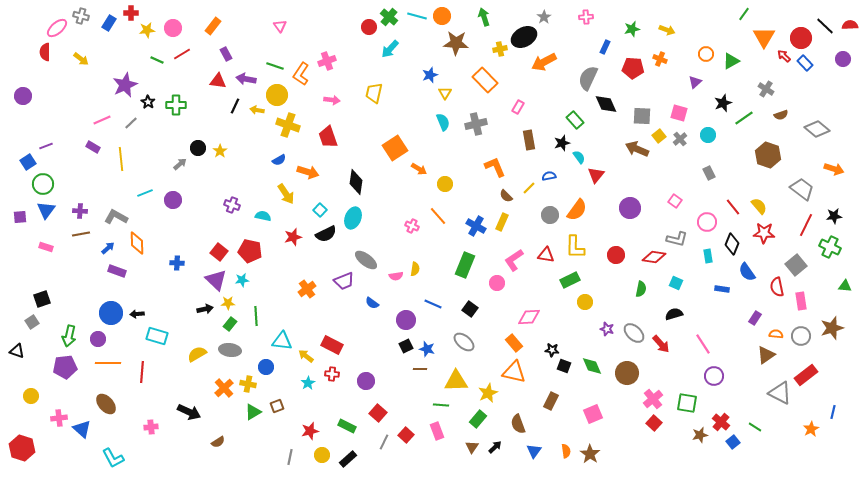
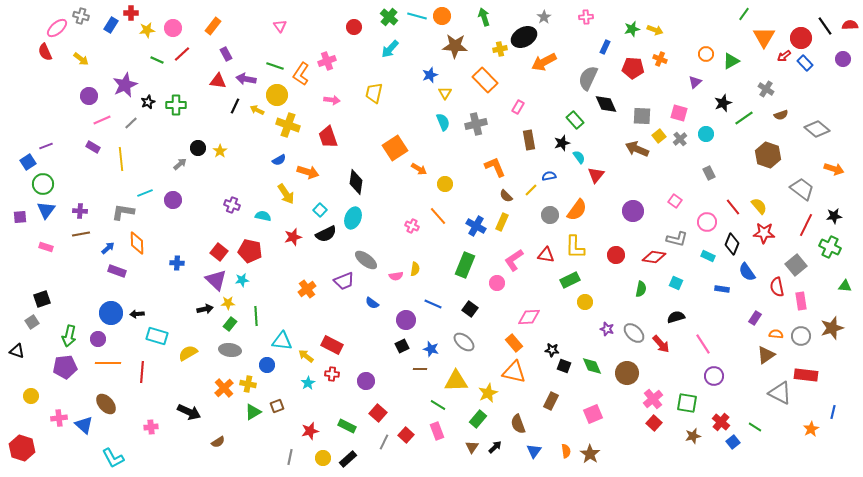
blue rectangle at (109, 23): moved 2 px right, 2 px down
black line at (825, 26): rotated 12 degrees clockwise
red circle at (369, 27): moved 15 px left
yellow arrow at (667, 30): moved 12 px left
brown star at (456, 43): moved 1 px left, 3 px down
red semicircle at (45, 52): rotated 24 degrees counterclockwise
red line at (182, 54): rotated 12 degrees counterclockwise
red arrow at (784, 56): rotated 80 degrees counterclockwise
purple circle at (23, 96): moved 66 px right
black star at (148, 102): rotated 16 degrees clockwise
yellow arrow at (257, 110): rotated 16 degrees clockwise
cyan circle at (708, 135): moved 2 px left, 1 px up
yellow line at (529, 188): moved 2 px right, 2 px down
purple circle at (630, 208): moved 3 px right, 3 px down
gray L-shape at (116, 217): moved 7 px right, 5 px up; rotated 20 degrees counterclockwise
cyan rectangle at (708, 256): rotated 56 degrees counterclockwise
black semicircle at (674, 314): moved 2 px right, 3 px down
black square at (406, 346): moved 4 px left
blue star at (427, 349): moved 4 px right
yellow semicircle at (197, 354): moved 9 px left, 1 px up
blue circle at (266, 367): moved 1 px right, 2 px up
red rectangle at (806, 375): rotated 45 degrees clockwise
green line at (441, 405): moved 3 px left; rotated 28 degrees clockwise
blue triangle at (82, 429): moved 2 px right, 4 px up
brown star at (700, 435): moved 7 px left, 1 px down
yellow circle at (322, 455): moved 1 px right, 3 px down
